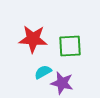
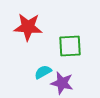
red star: moved 5 px left, 12 px up
